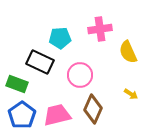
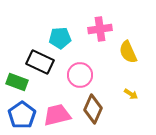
green rectangle: moved 2 px up
